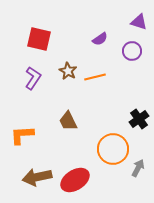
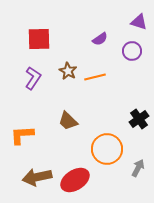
red square: rotated 15 degrees counterclockwise
brown trapezoid: rotated 20 degrees counterclockwise
orange circle: moved 6 px left
